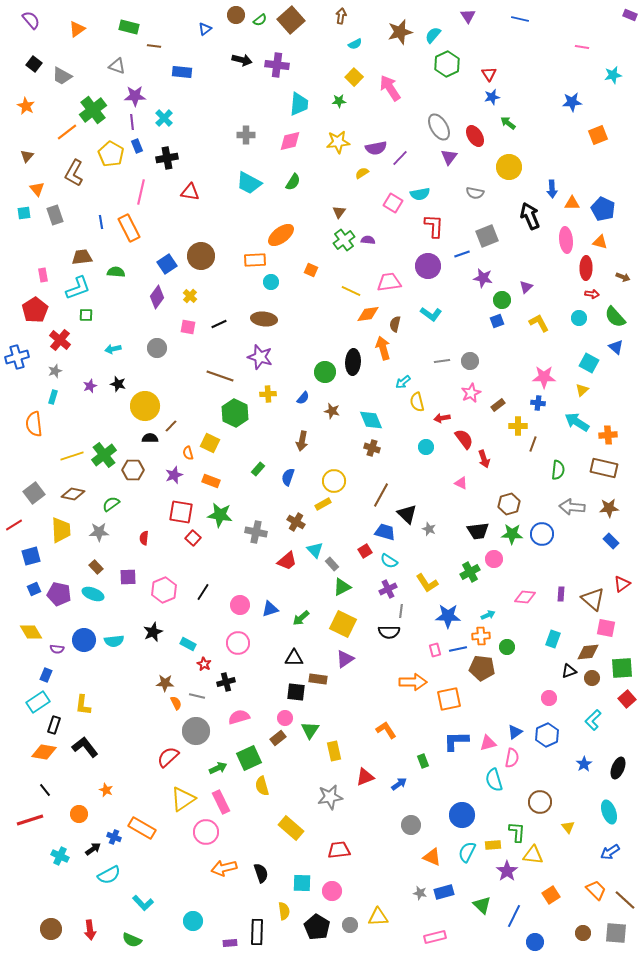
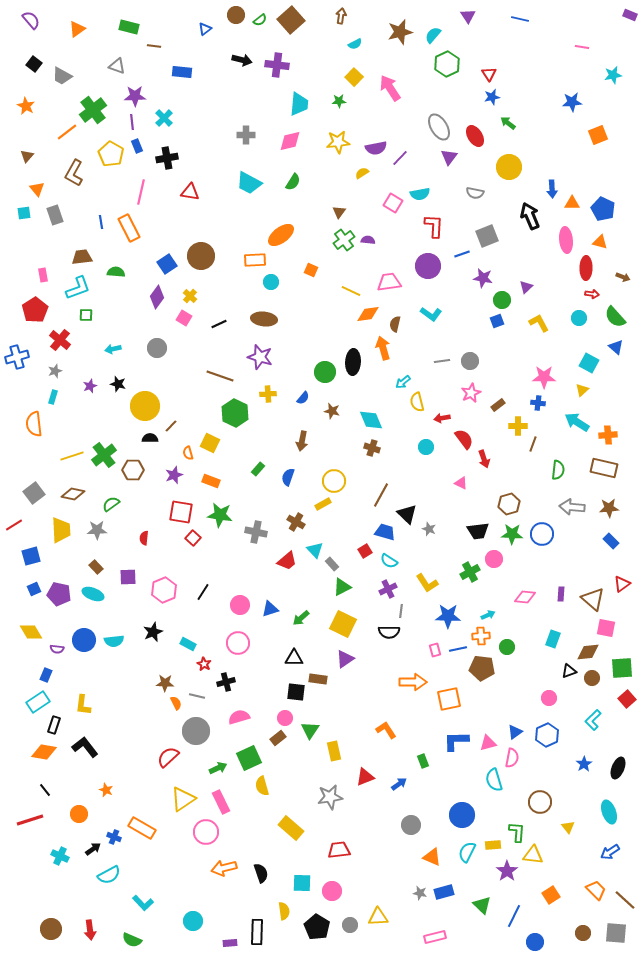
pink square at (188, 327): moved 4 px left, 9 px up; rotated 21 degrees clockwise
gray star at (99, 532): moved 2 px left, 2 px up
